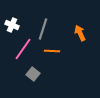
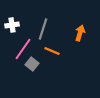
white cross: rotated 32 degrees counterclockwise
orange arrow: rotated 42 degrees clockwise
orange line: rotated 21 degrees clockwise
gray square: moved 1 px left, 10 px up
